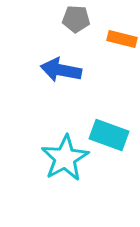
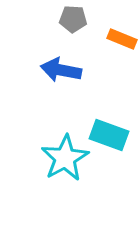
gray pentagon: moved 3 px left
orange rectangle: rotated 8 degrees clockwise
